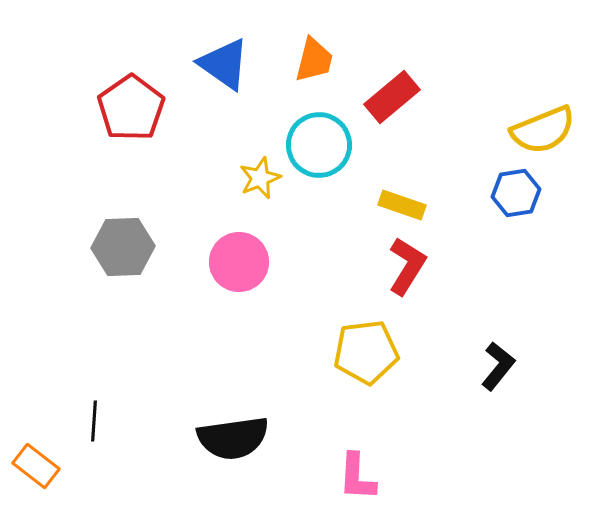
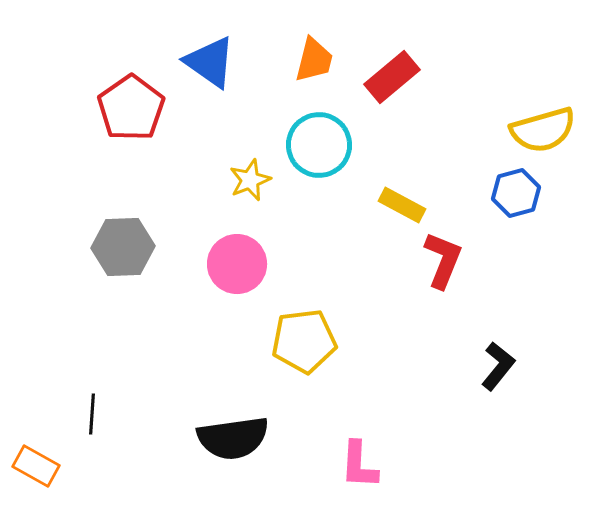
blue triangle: moved 14 px left, 2 px up
red rectangle: moved 20 px up
yellow semicircle: rotated 6 degrees clockwise
yellow star: moved 10 px left, 2 px down
blue hexagon: rotated 6 degrees counterclockwise
yellow rectangle: rotated 9 degrees clockwise
pink circle: moved 2 px left, 2 px down
red L-shape: moved 36 px right, 6 px up; rotated 10 degrees counterclockwise
yellow pentagon: moved 62 px left, 11 px up
black line: moved 2 px left, 7 px up
orange rectangle: rotated 9 degrees counterclockwise
pink L-shape: moved 2 px right, 12 px up
